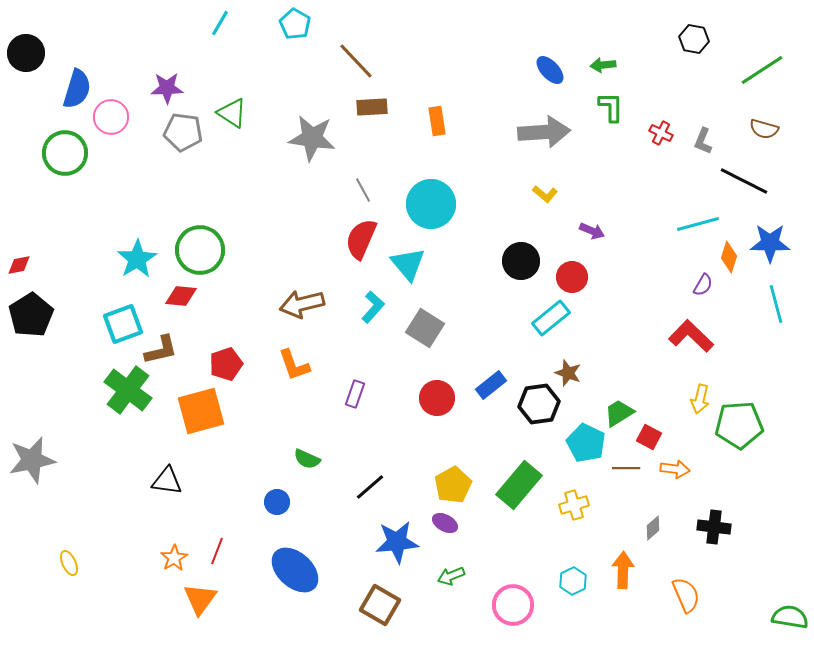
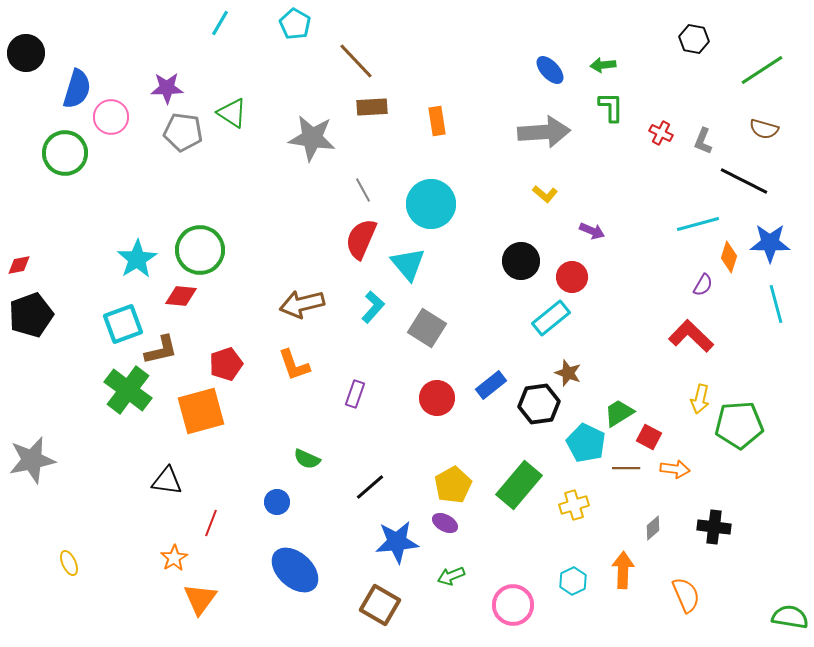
black pentagon at (31, 315): rotated 12 degrees clockwise
gray square at (425, 328): moved 2 px right
red line at (217, 551): moved 6 px left, 28 px up
